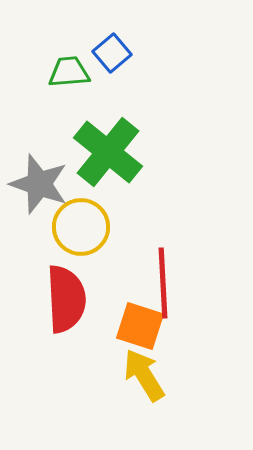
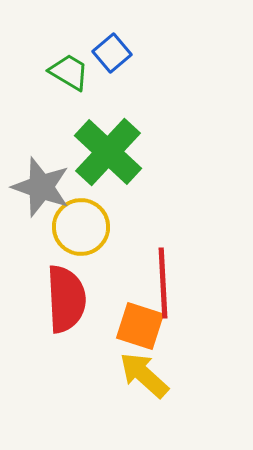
green trapezoid: rotated 36 degrees clockwise
green cross: rotated 4 degrees clockwise
gray star: moved 2 px right, 3 px down
yellow arrow: rotated 16 degrees counterclockwise
